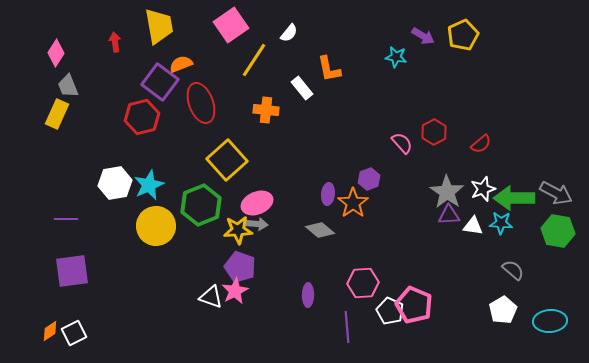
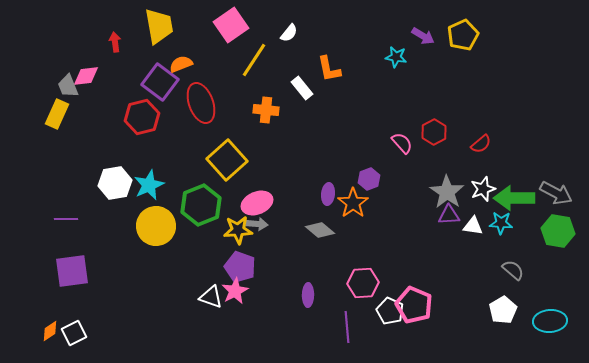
pink diamond at (56, 53): moved 30 px right, 23 px down; rotated 52 degrees clockwise
